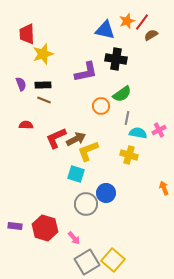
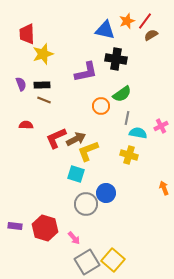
red line: moved 3 px right, 1 px up
black rectangle: moved 1 px left
pink cross: moved 2 px right, 4 px up
